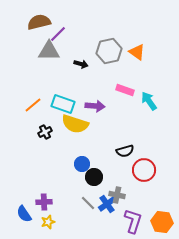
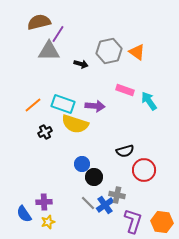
purple line: rotated 12 degrees counterclockwise
blue cross: moved 2 px left, 1 px down
